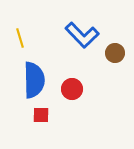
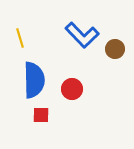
brown circle: moved 4 px up
